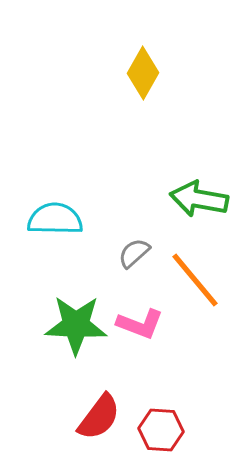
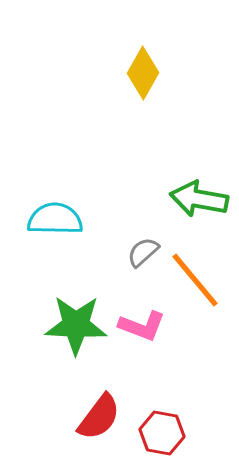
gray semicircle: moved 9 px right, 1 px up
pink L-shape: moved 2 px right, 2 px down
red hexagon: moved 1 px right, 3 px down; rotated 6 degrees clockwise
